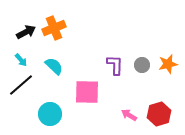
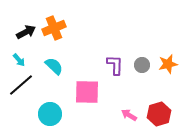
cyan arrow: moved 2 px left
